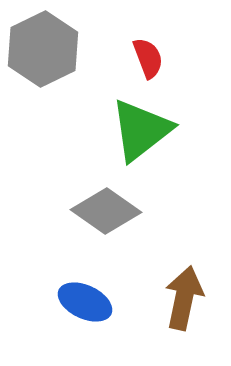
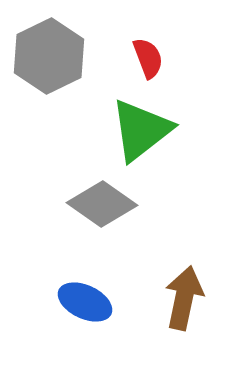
gray hexagon: moved 6 px right, 7 px down
gray diamond: moved 4 px left, 7 px up
